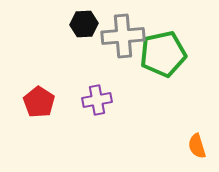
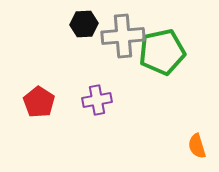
green pentagon: moved 1 px left, 2 px up
